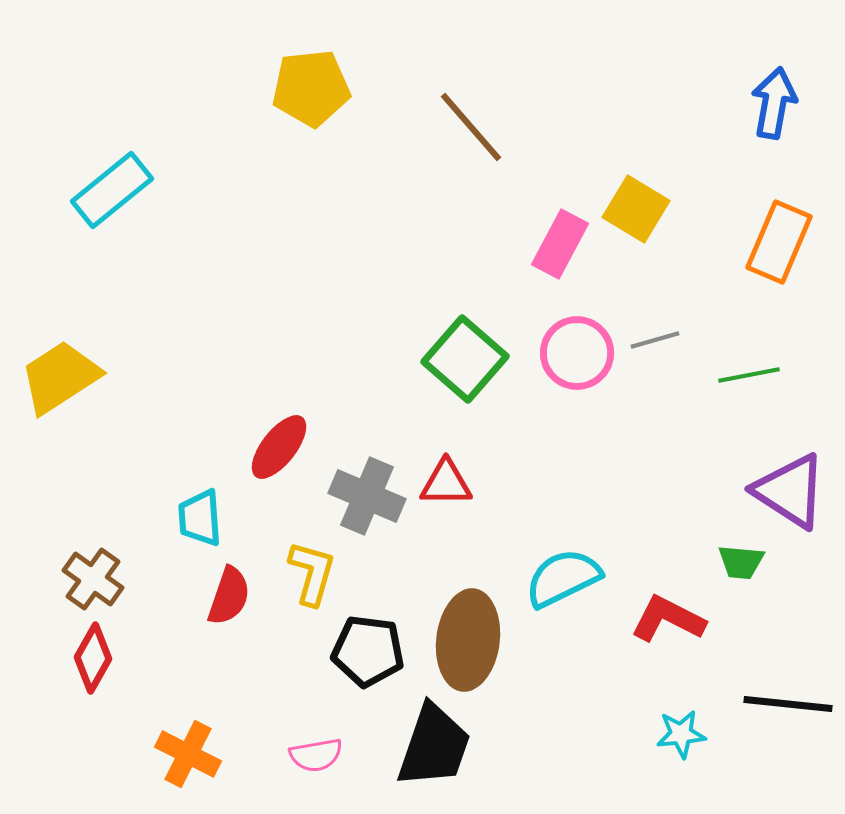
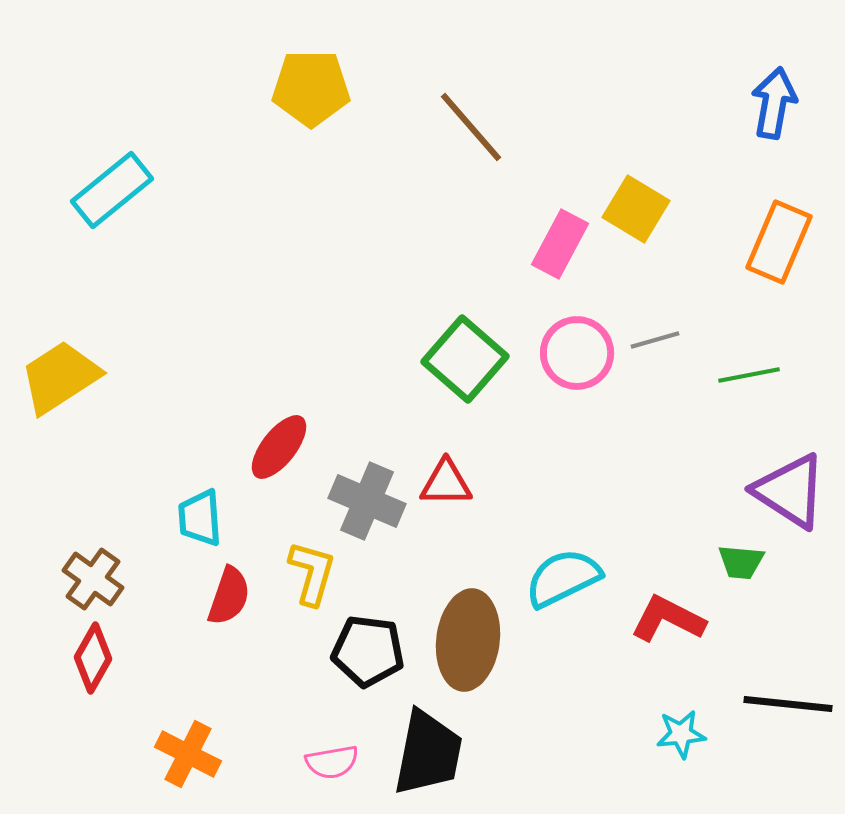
yellow pentagon: rotated 6 degrees clockwise
gray cross: moved 5 px down
black trapezoid: moved 6 px left, 7 px down; rotated 8 degrees counterclockwise
pink semicircle: moved 16 px right, 7 px down
